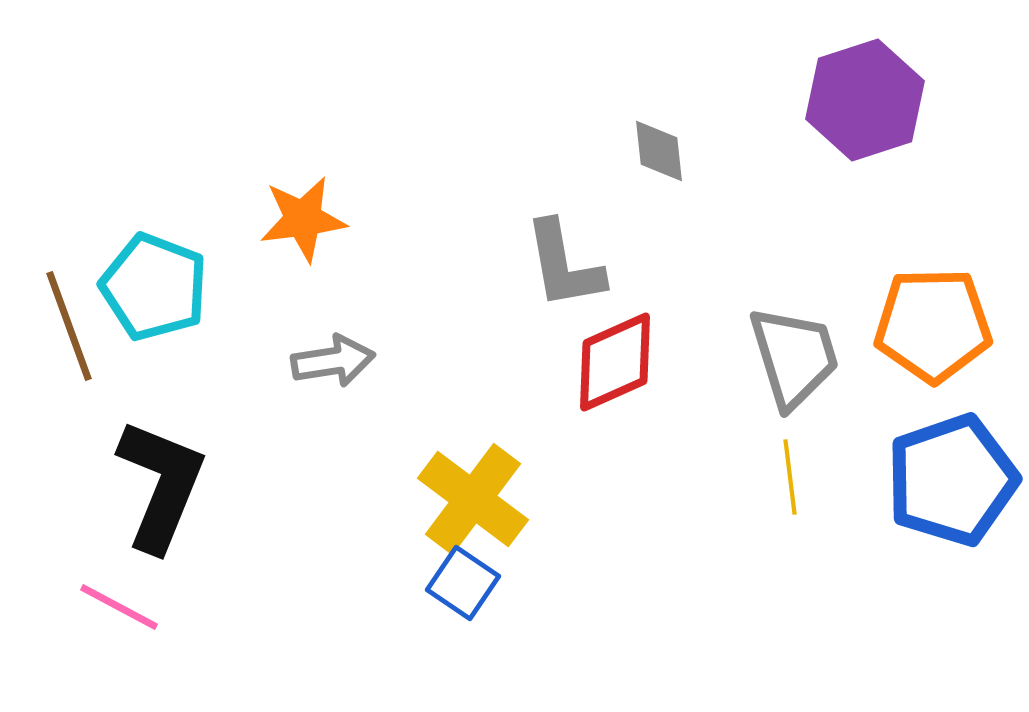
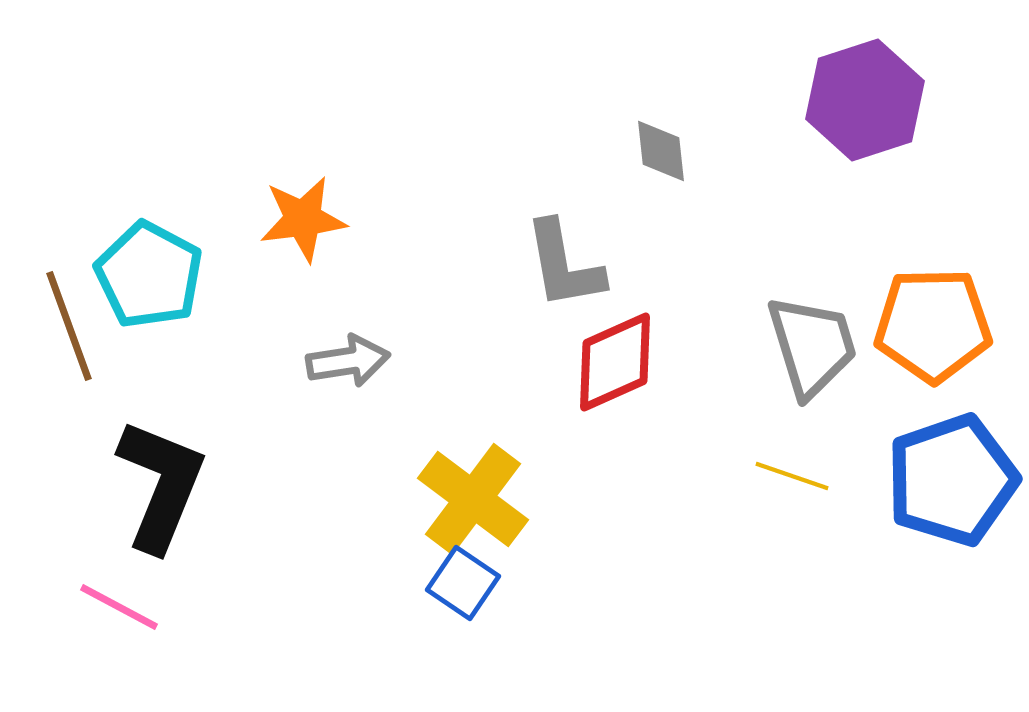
gray diamond: moved 2 px right
cyan pentagon: moved 5 px left, 12 px up; rotated 7 degrees clockwise
gray trapezoid: moved 18 px right, 11 px up
gray arrow: moved 15 px right
yellow line: moved 2 px right, 1 px up; rotated 64 degrees counterclockwise
